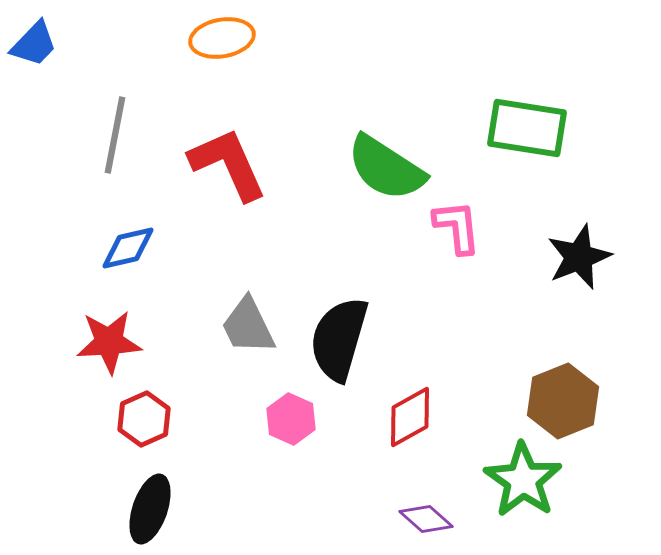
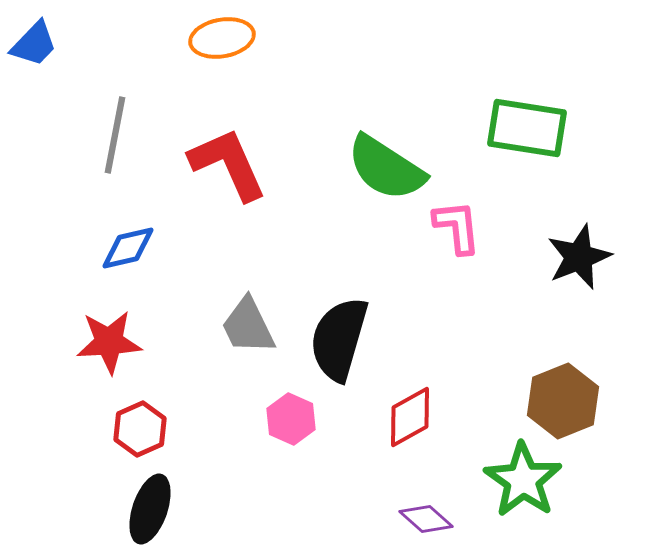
red hexagon: moved 4 px left, 10 px down
